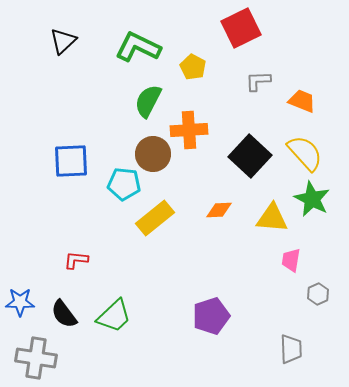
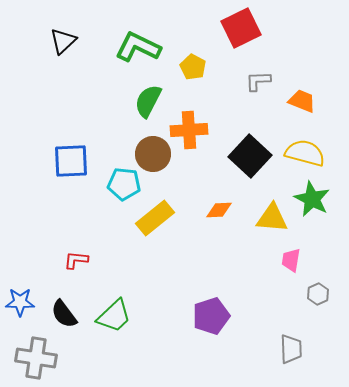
yellow semicircle: rotated 33 degrees counterclockwise
